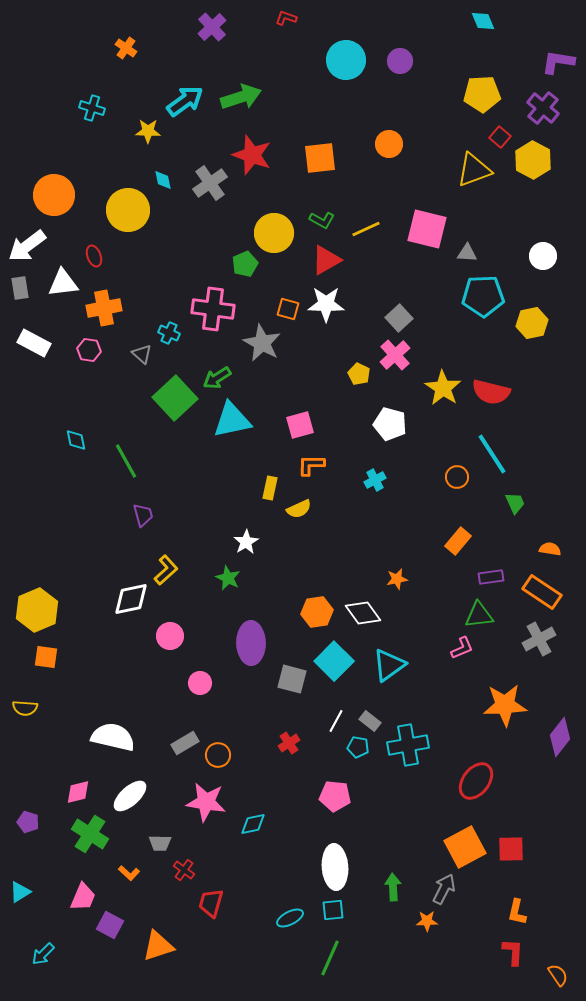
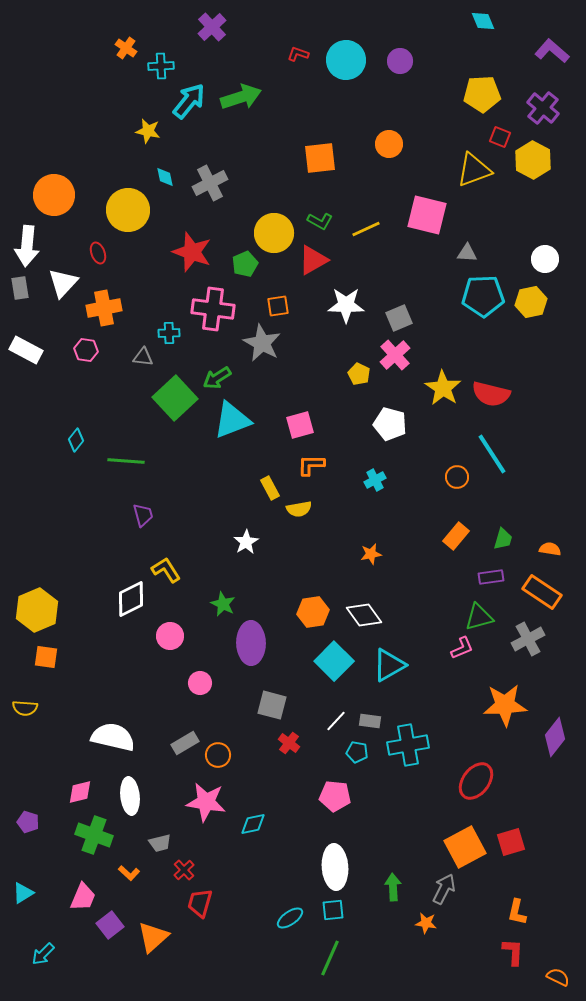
red L-shape at (286, 18): moved 12 px right, 36 px down
purple L-shape at (558, 62): moved 6 px left, 11 px up; rotated 32 degrees clockwise
cyan arrow at (185, 101): moved 4 px right; rotated 15 degrees counterclockwise
cyan cross at (92, 108): moved 69 px right, 42 px up; rotated 20 degrees counterclockwise
yellow star at (148, 131): rotated 10 degrees clockwise
red square at (500, 137): rotated 20 degrees counterclockwise
red star at (252, 155): moved 60 px left, 97 px down
cyan diamond at (163, 180): moved 2 px right, 3 px up
gray cross at (210, 183): rotated 8 degrees clockwise
green L-shape at (322, 220): moved 2 px left, 1 px down
pink square at (427, 229): moved 14 px up
white arrow at (27, 246): rotated 48 degrees counterclockwise
red ellipse at (94, 256): moved 4 px right, 3 px up
white circle at (543, 256): moved 2 px right, 3 px down
red triangle at (326, 260): moved 13 px left
white triangle at (63, 283): rotated 40 degrees counterclockwise
white star at (326, 304): moved 20 px right, 1 px down
orange square at (288, 309): moved 10 px left, 3 px up; rotated 25 degrees counterclockwise
gray square at (399, 318): rotated 20 degrees clockwise
yellow hexagon at (532, 323): moved 1 px left, 21 px up
cyan cross at (169, 333): rotated 25 degrees counterclockwise
white rectangle at (34, 343): moved 8 px left, 7 px down
pink hexagon at (89, 350): moved 3 px left
gray triangle at (142, 354): moved 1 px right, 3 px down; rotated 35 degrees counterclockwise
red semicircle at (491, 392): moved 2 px down
cyan triangle at (232, 420): rotated 9 degrees counterclockwise
cyan diamond at (76, 440): rotated 50 degrees clockwise
green line at (126, 461): rotated 57 degrees counterclockwise
yellow rectangle at (270, 488): rotated 40 degrees counterclockwise
green trapezoid at (515, 503): moved 12 px left, 36 px down; rotated 40 degrees clockwise
yellow semicircle at (299, 509): rotated 15 degrees clockwise
orange rectangle at (458, 541): moved 2 px left, 5 px up
yellow L-shape at (166, 570): rotated 80 degrees counterclockwise
green star at (228, 578): moved 5 px left, 26 px down
orange star at (397, 579): moved 26 px left, 25 px up
white diamond at (131, 599): rotated 15 degrees counterclockwise
orange hexagon at (317, 612): moved 4 px left
white diamond at (363, 613): moved 1 px right, 2 px down
green triangle at (479, 615): moved 2 px down; rotated 8 degrees counterclockwise
gray cross at (539, 639): moved 11 px left
cyan triangle at (389, 665): rotated 6 degrees clockwise
gray square at (292, 679): moved 20 px left, 26 px down
white line at (336, 721): rotated 15 degrees clockwise
gray rectangle at (370, 721): rotated 30 degrees counterclockwise
purple diamond at (560, 737): moved 5 px left
red cross at (289, 743): rotated 20 degrees counterclockwise
cyan pentagon at (358, 747): moved 1 px left, 5 px down
pink diamond at (78, 792): moved 2 px right
white ellipse at (130, 796): rotated 54 degrees counterclockwise
green cross at (90, 834): moved 4 px right, 1 px down; rotated 12 degrees counterclockwise
gray trapezoid at (160, 843): rotated 15 degrees counterclockwise
red square at (511, 849): moved 7 px up; rotated 16 degrees counterclockwise
red cross at (184, 870): rotated 10 degrees clockwise
cyan triangle at (20, 892): moved 3 px right, 1 px down
red trapezoid at (211, 903): moved 11 px left
cyan ellipse at (290, 918): rotated 8 degrees counterclockwise
orange star at (427, 921): moved 1 px left, 2 px down; rotated 10 degrees clockwise
purple square at (110, 925): rotated 24 degrees clockwise
orange triangle at (158, 946): moved 5 px left, 9 px up; rotated 24 degrees counterclockwise
orange semicircle at (558, 975): moved 2 px down; rotated 30 degrees counterclockwise
